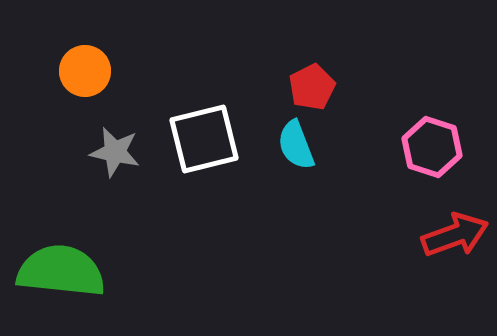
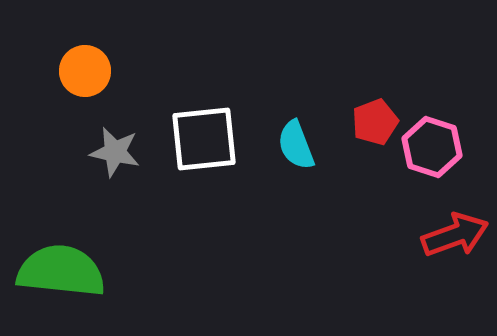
red pentagon: moved 63 px right, 35 px down; rotated 6 degrees clockwise
white square: rotated 8 degrees clockwise
